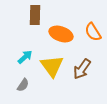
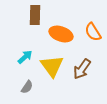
gray semicircle: moved 4 px right, 2 px down
